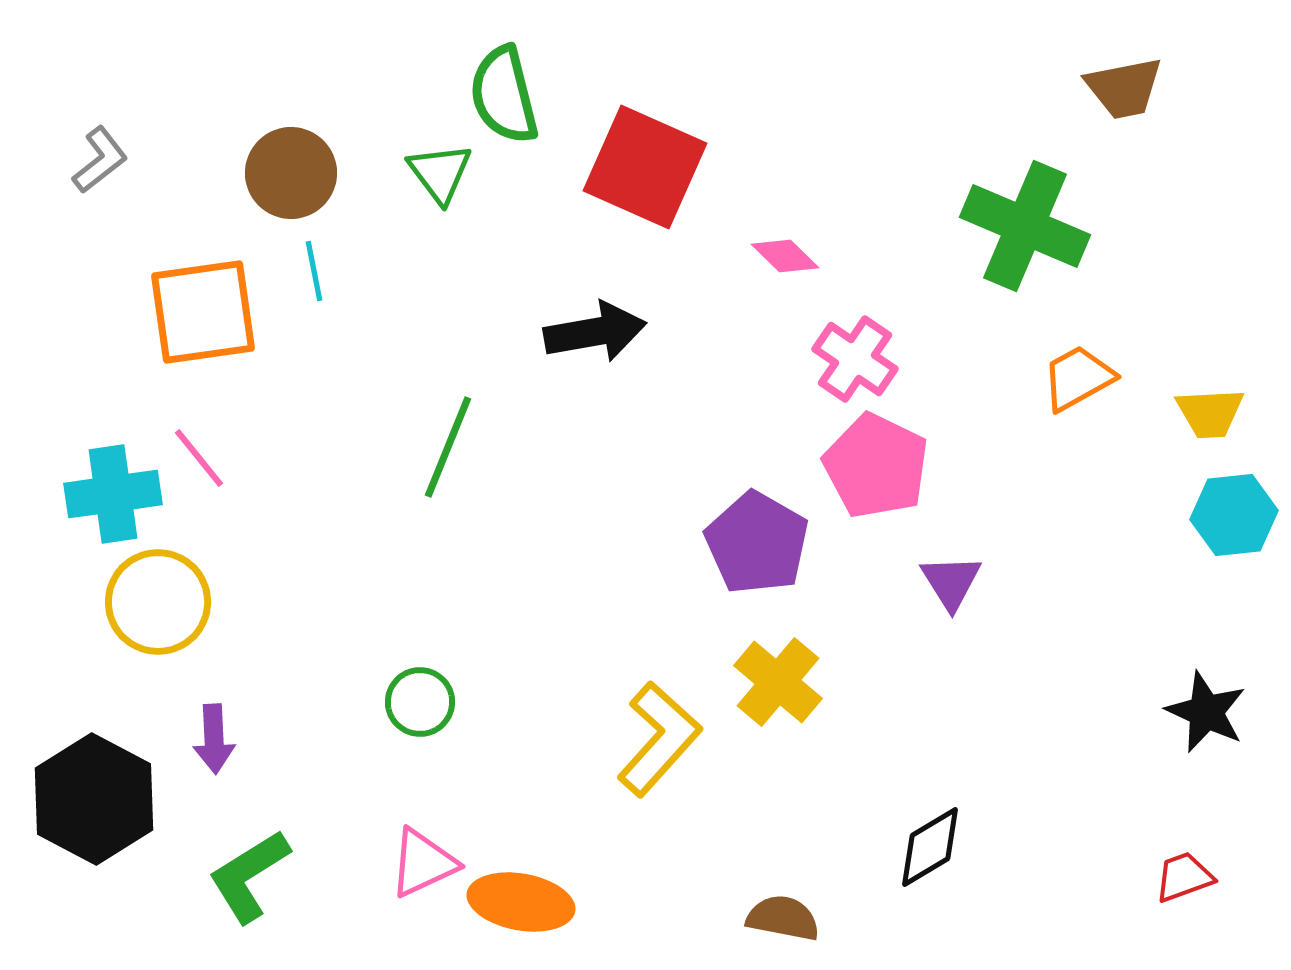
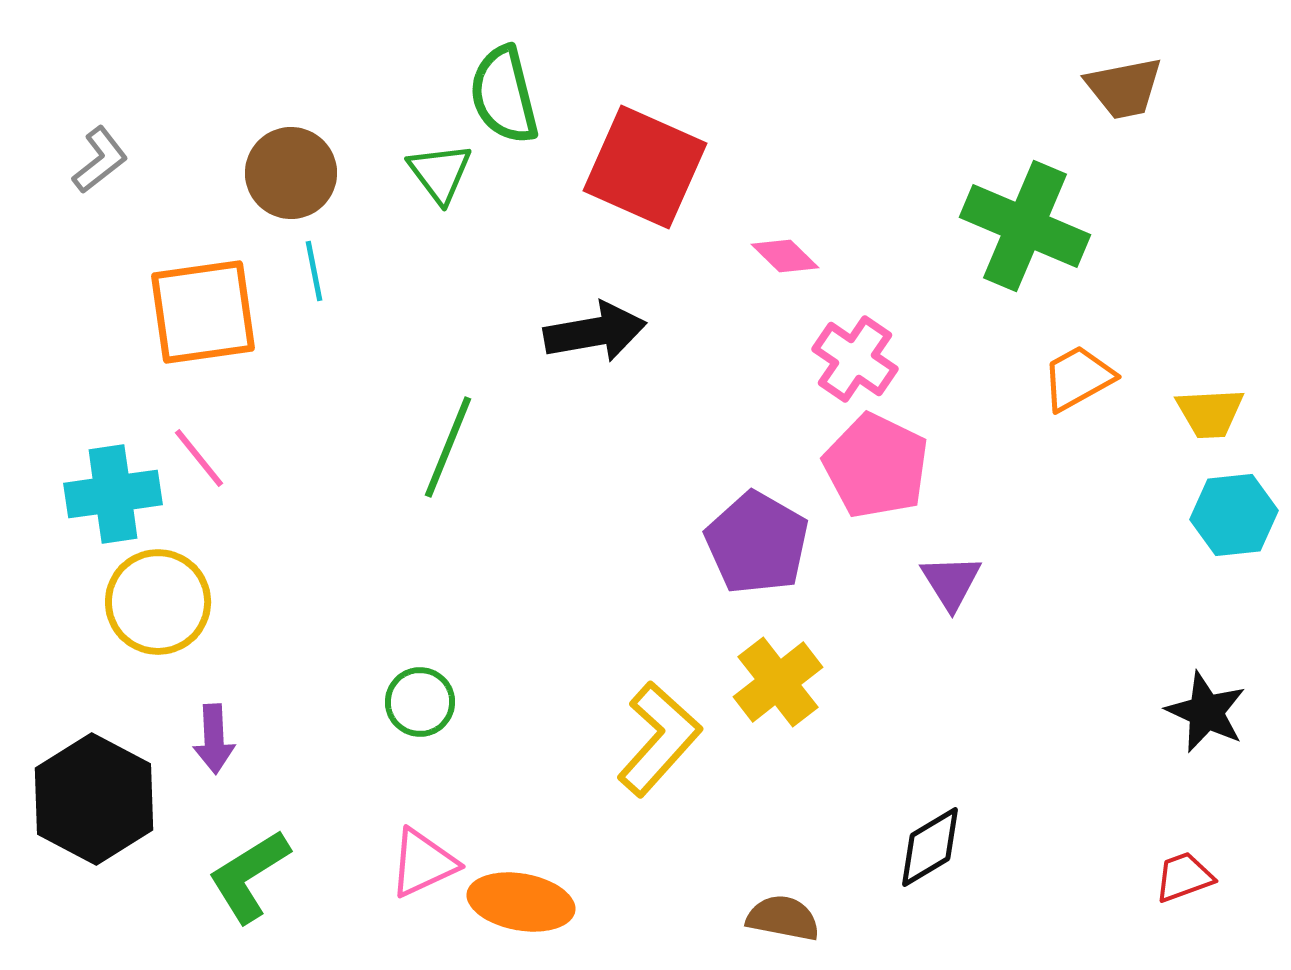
yellow cross: rotated 12 degrees clockwise
